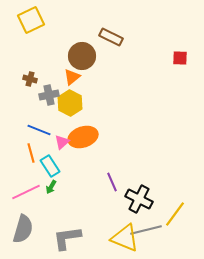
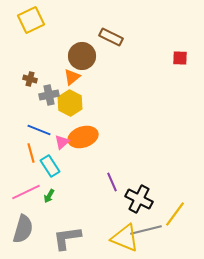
green arrow: moved 2 px left, 9 px down
